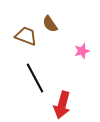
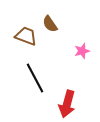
red arrow: moved 5 px right, 1 px up
